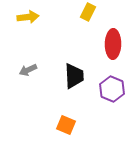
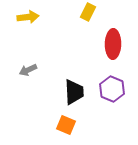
black trapezoid: moved 16 px down
